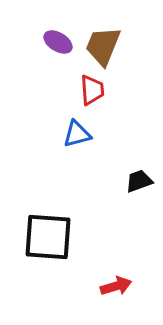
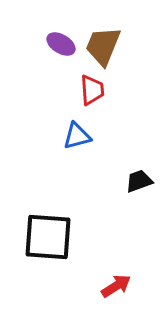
purple ellipse: moved 3 px right, 2 px down
blue triangle: moved 2 px down
red arrow: rotated 16 degrees counterclockwise
